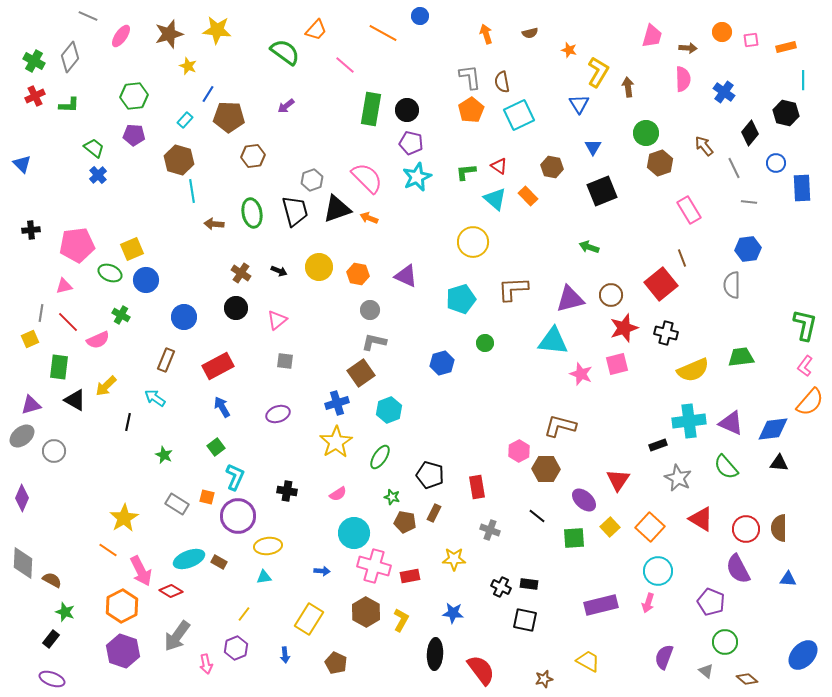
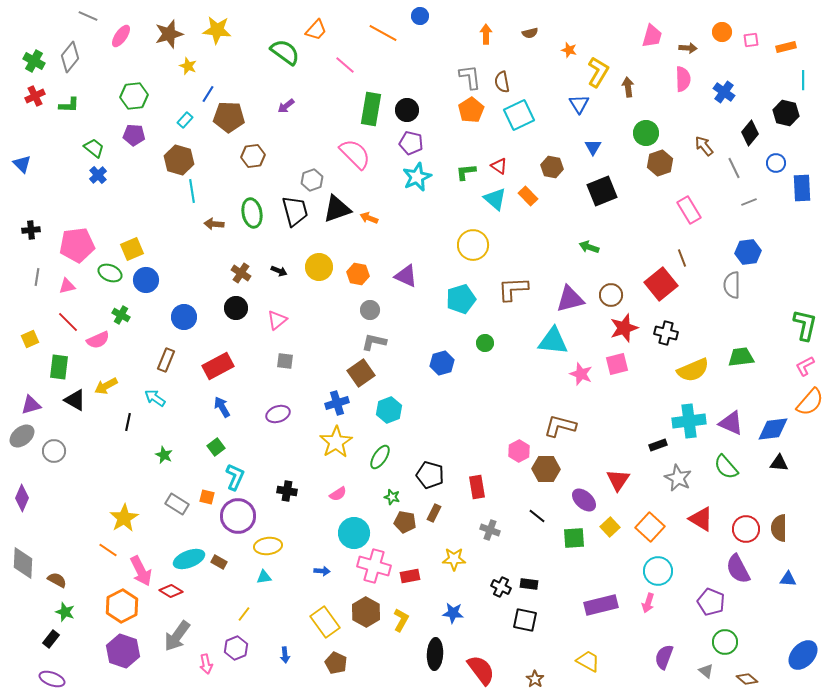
orange arrow at (486, 34): rotated 18 degrees clockwise
pink semicircle at (367, 178): moved 12 px left, 24 px up
gray line at (749, 202): rotated 28 degrees counterclockwise
yellow circle at (473, 242): moved 3 px down
blue hexagon at (748, 249): moved 3 px down
pink triangle at (64, 286): moved 3 px right
gray line at (41, 313): moved 4 px left, 36 px up
pink L-shape at (805, 366): rotated 25 degrees clockwise
yellow arrow at (106, 386): rotated 15 degrees clockwise
brown semicircle at (52, 580): moved 5 px right
yellow rectangle at (309, 619): moved 16 px right, 3 px down; rotated 68 degrees counterclockwise
brown star at (544, 679): moved 9 px left; rotated 24 degrees counterclockwise
